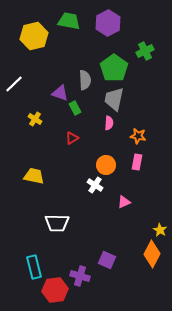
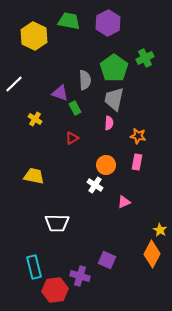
yellow hexagon: rotated 20 degrees counterclockwise
green cross: moved 7 px down
